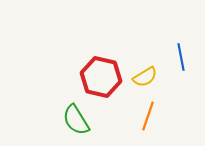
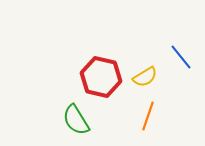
blue line: rotated 28 degrees counterclockwise
